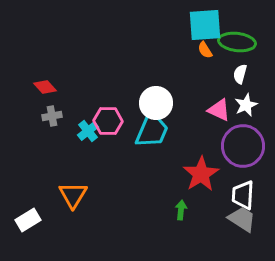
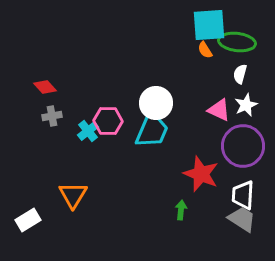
cyan square: moved 4 px right
red star: rotated 18 degrees counterclockwise
